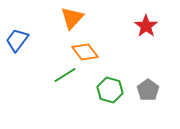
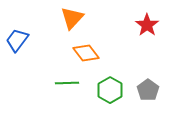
red star: moved 1 px right, 1 px up
orange diamond: moved 1 px right, 1 px down
green line: moved 2 px right, 8 px down; rotated 30 degrees clockwise
green hexagon: rotated 15 degrees clockwise
